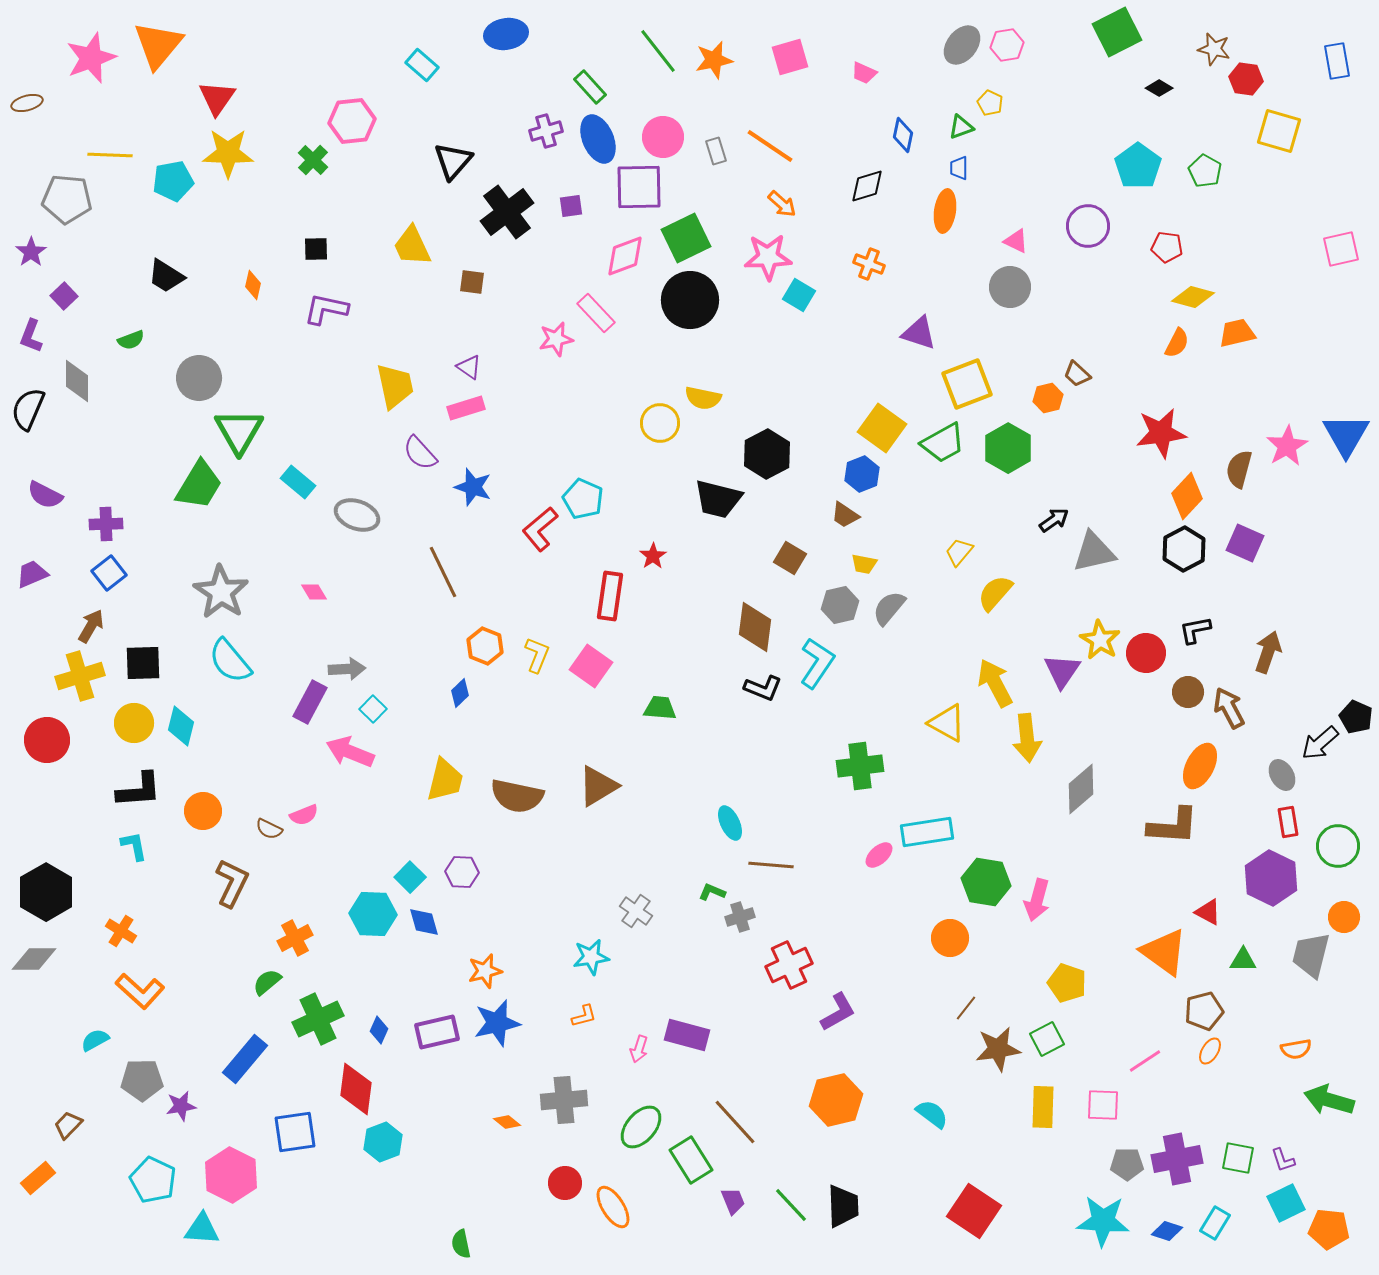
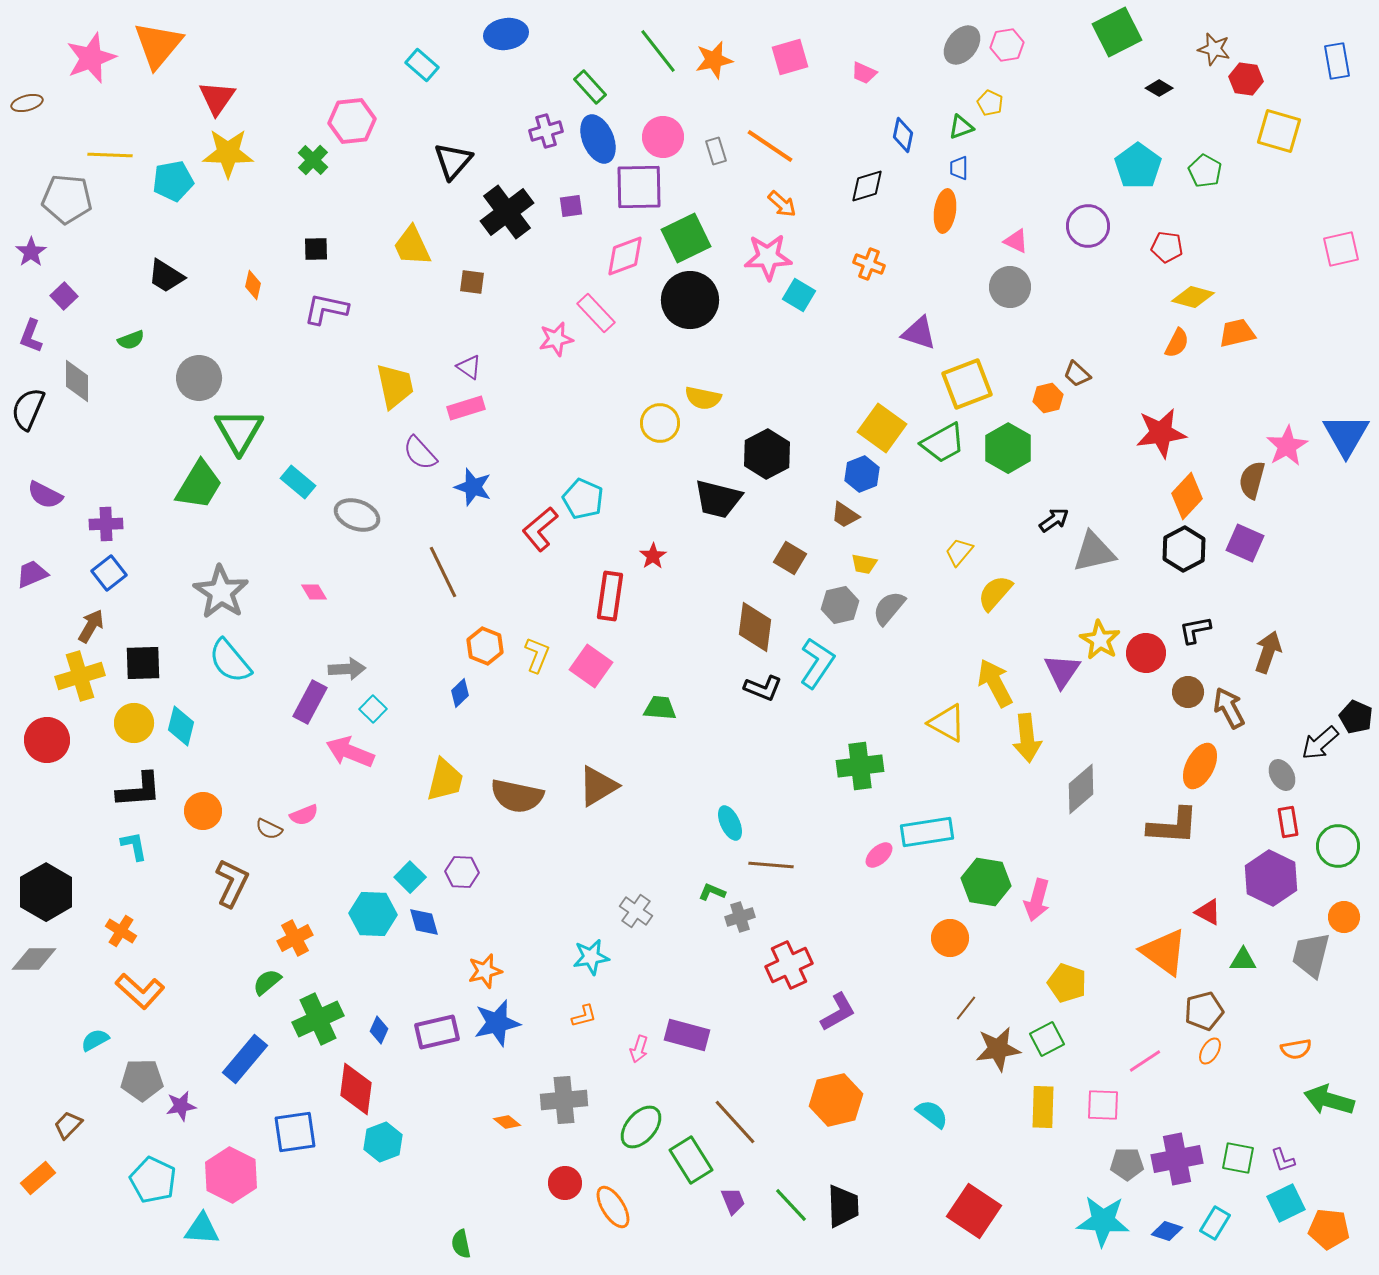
brown semicircle at (1239, 469): moved 13 px right, 11 px down
